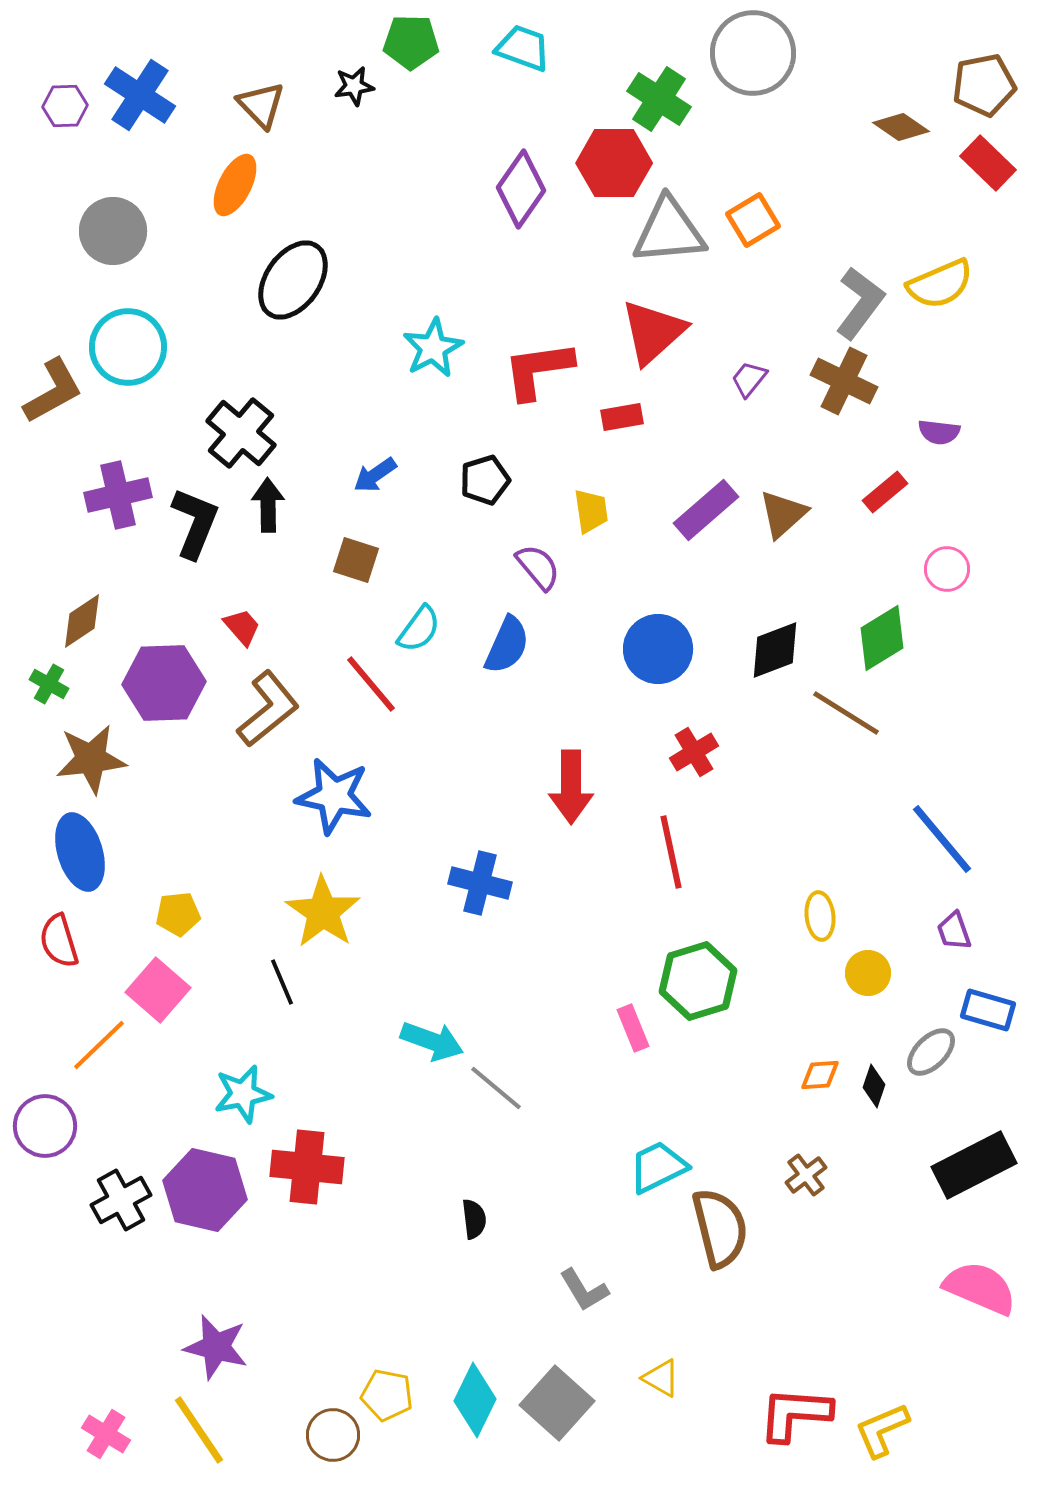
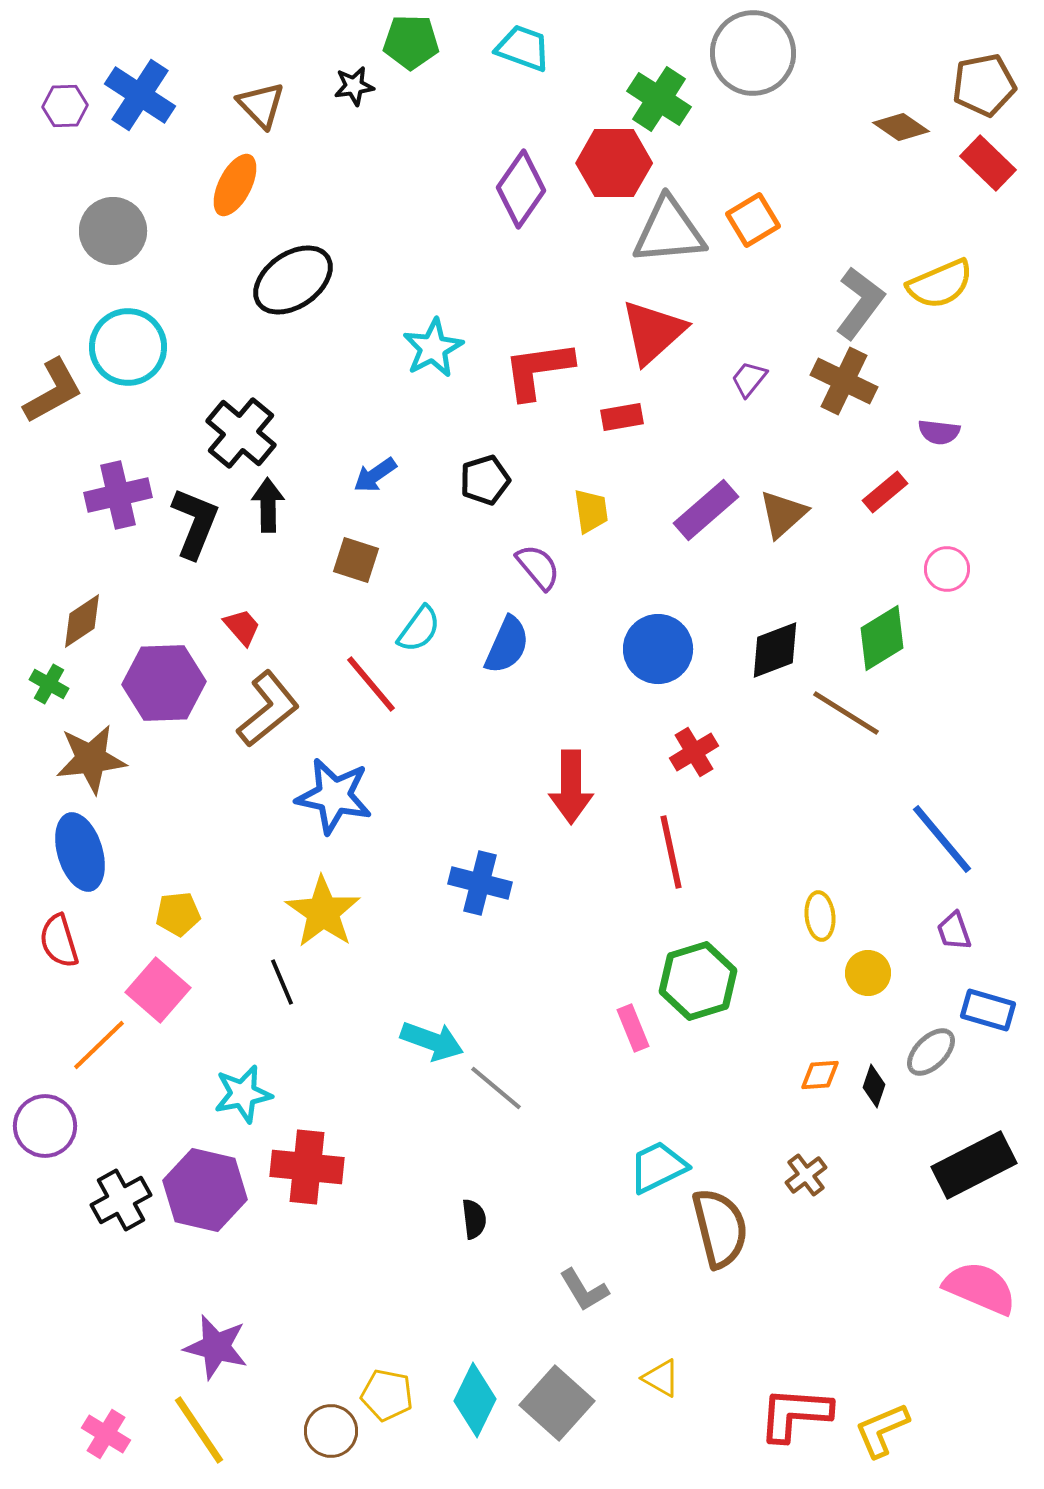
black ellipse at (293, 280): rotated 20 degrees clockwise
brown circle at (333, 1435): moved 2 px left, 4 px up
